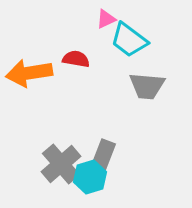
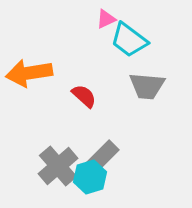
red semicircle: moved 8 px right, 37 px down; rotated 32 degrees clockwise
gray rectangle: rotated 24 degrees clockwise
gray cross: moved 3 px left, 2 px down
